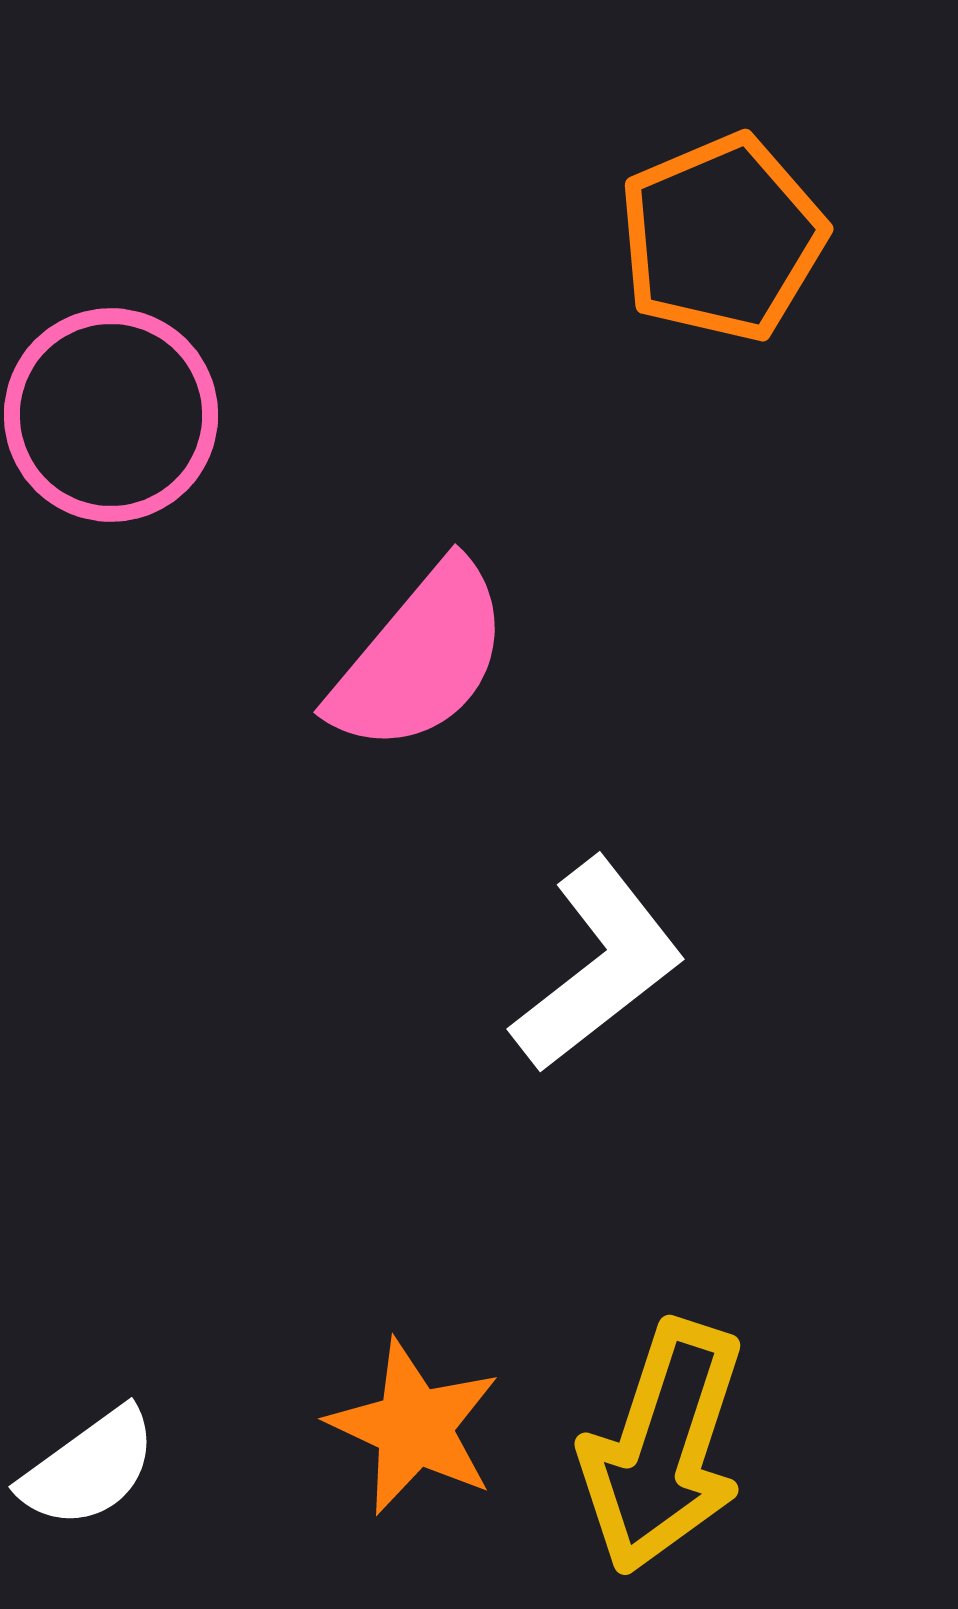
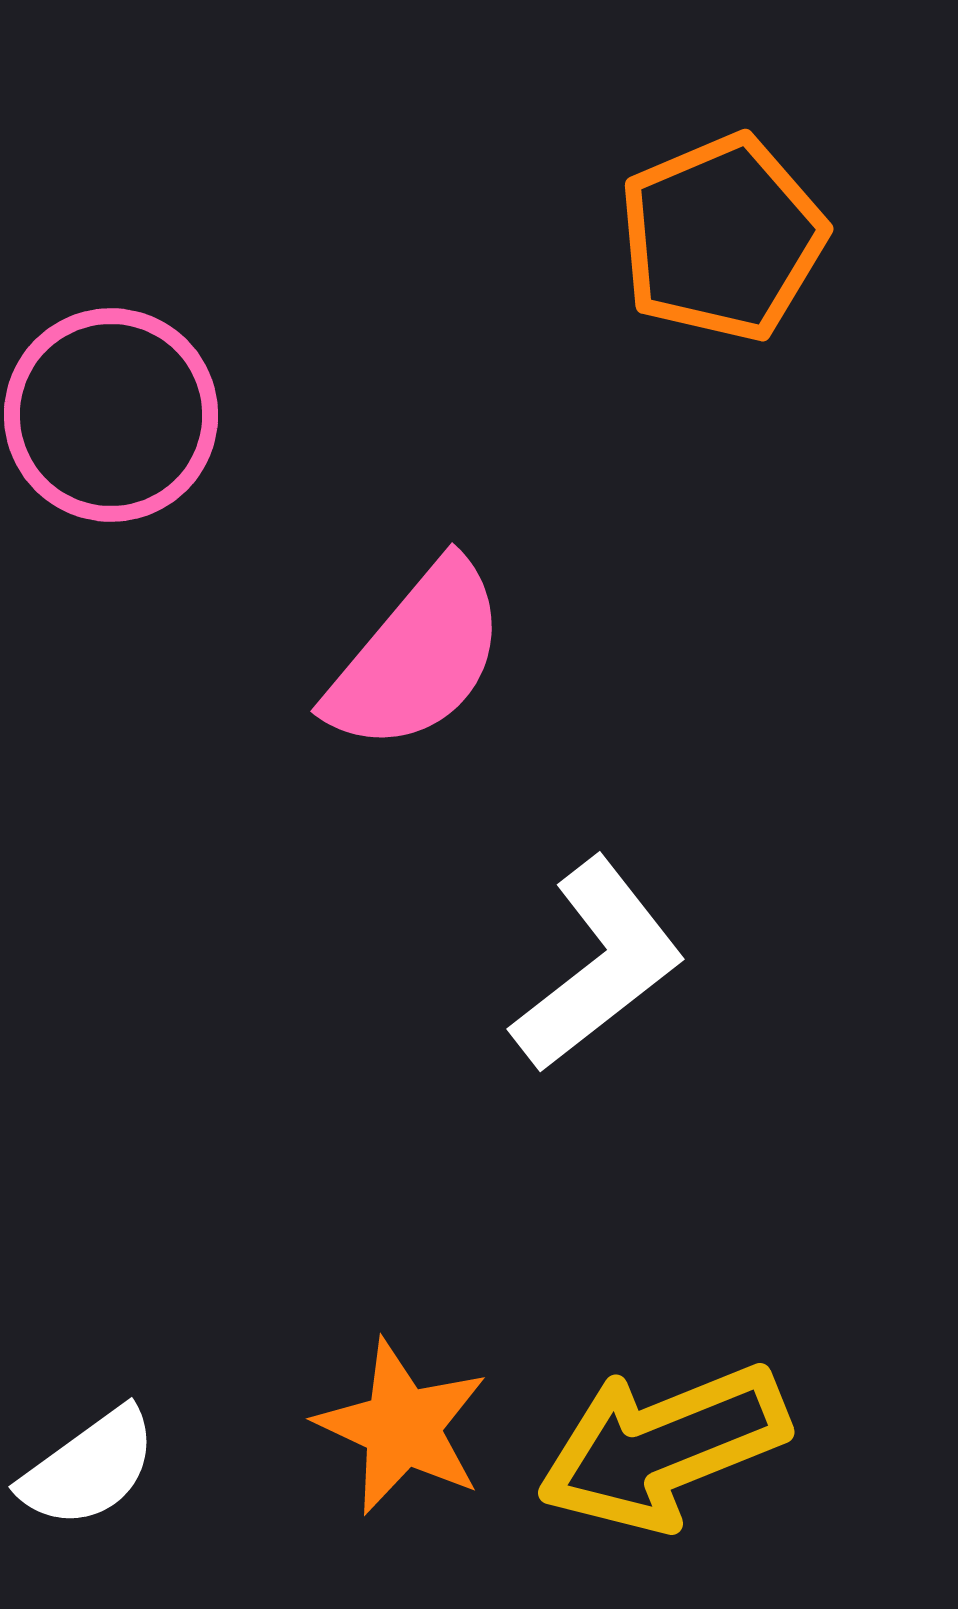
pink semicircle: moved 3 px left, 1 px up
orange star: moved 12 px left
yellow arrow: rotated 50 degrees clockwise
